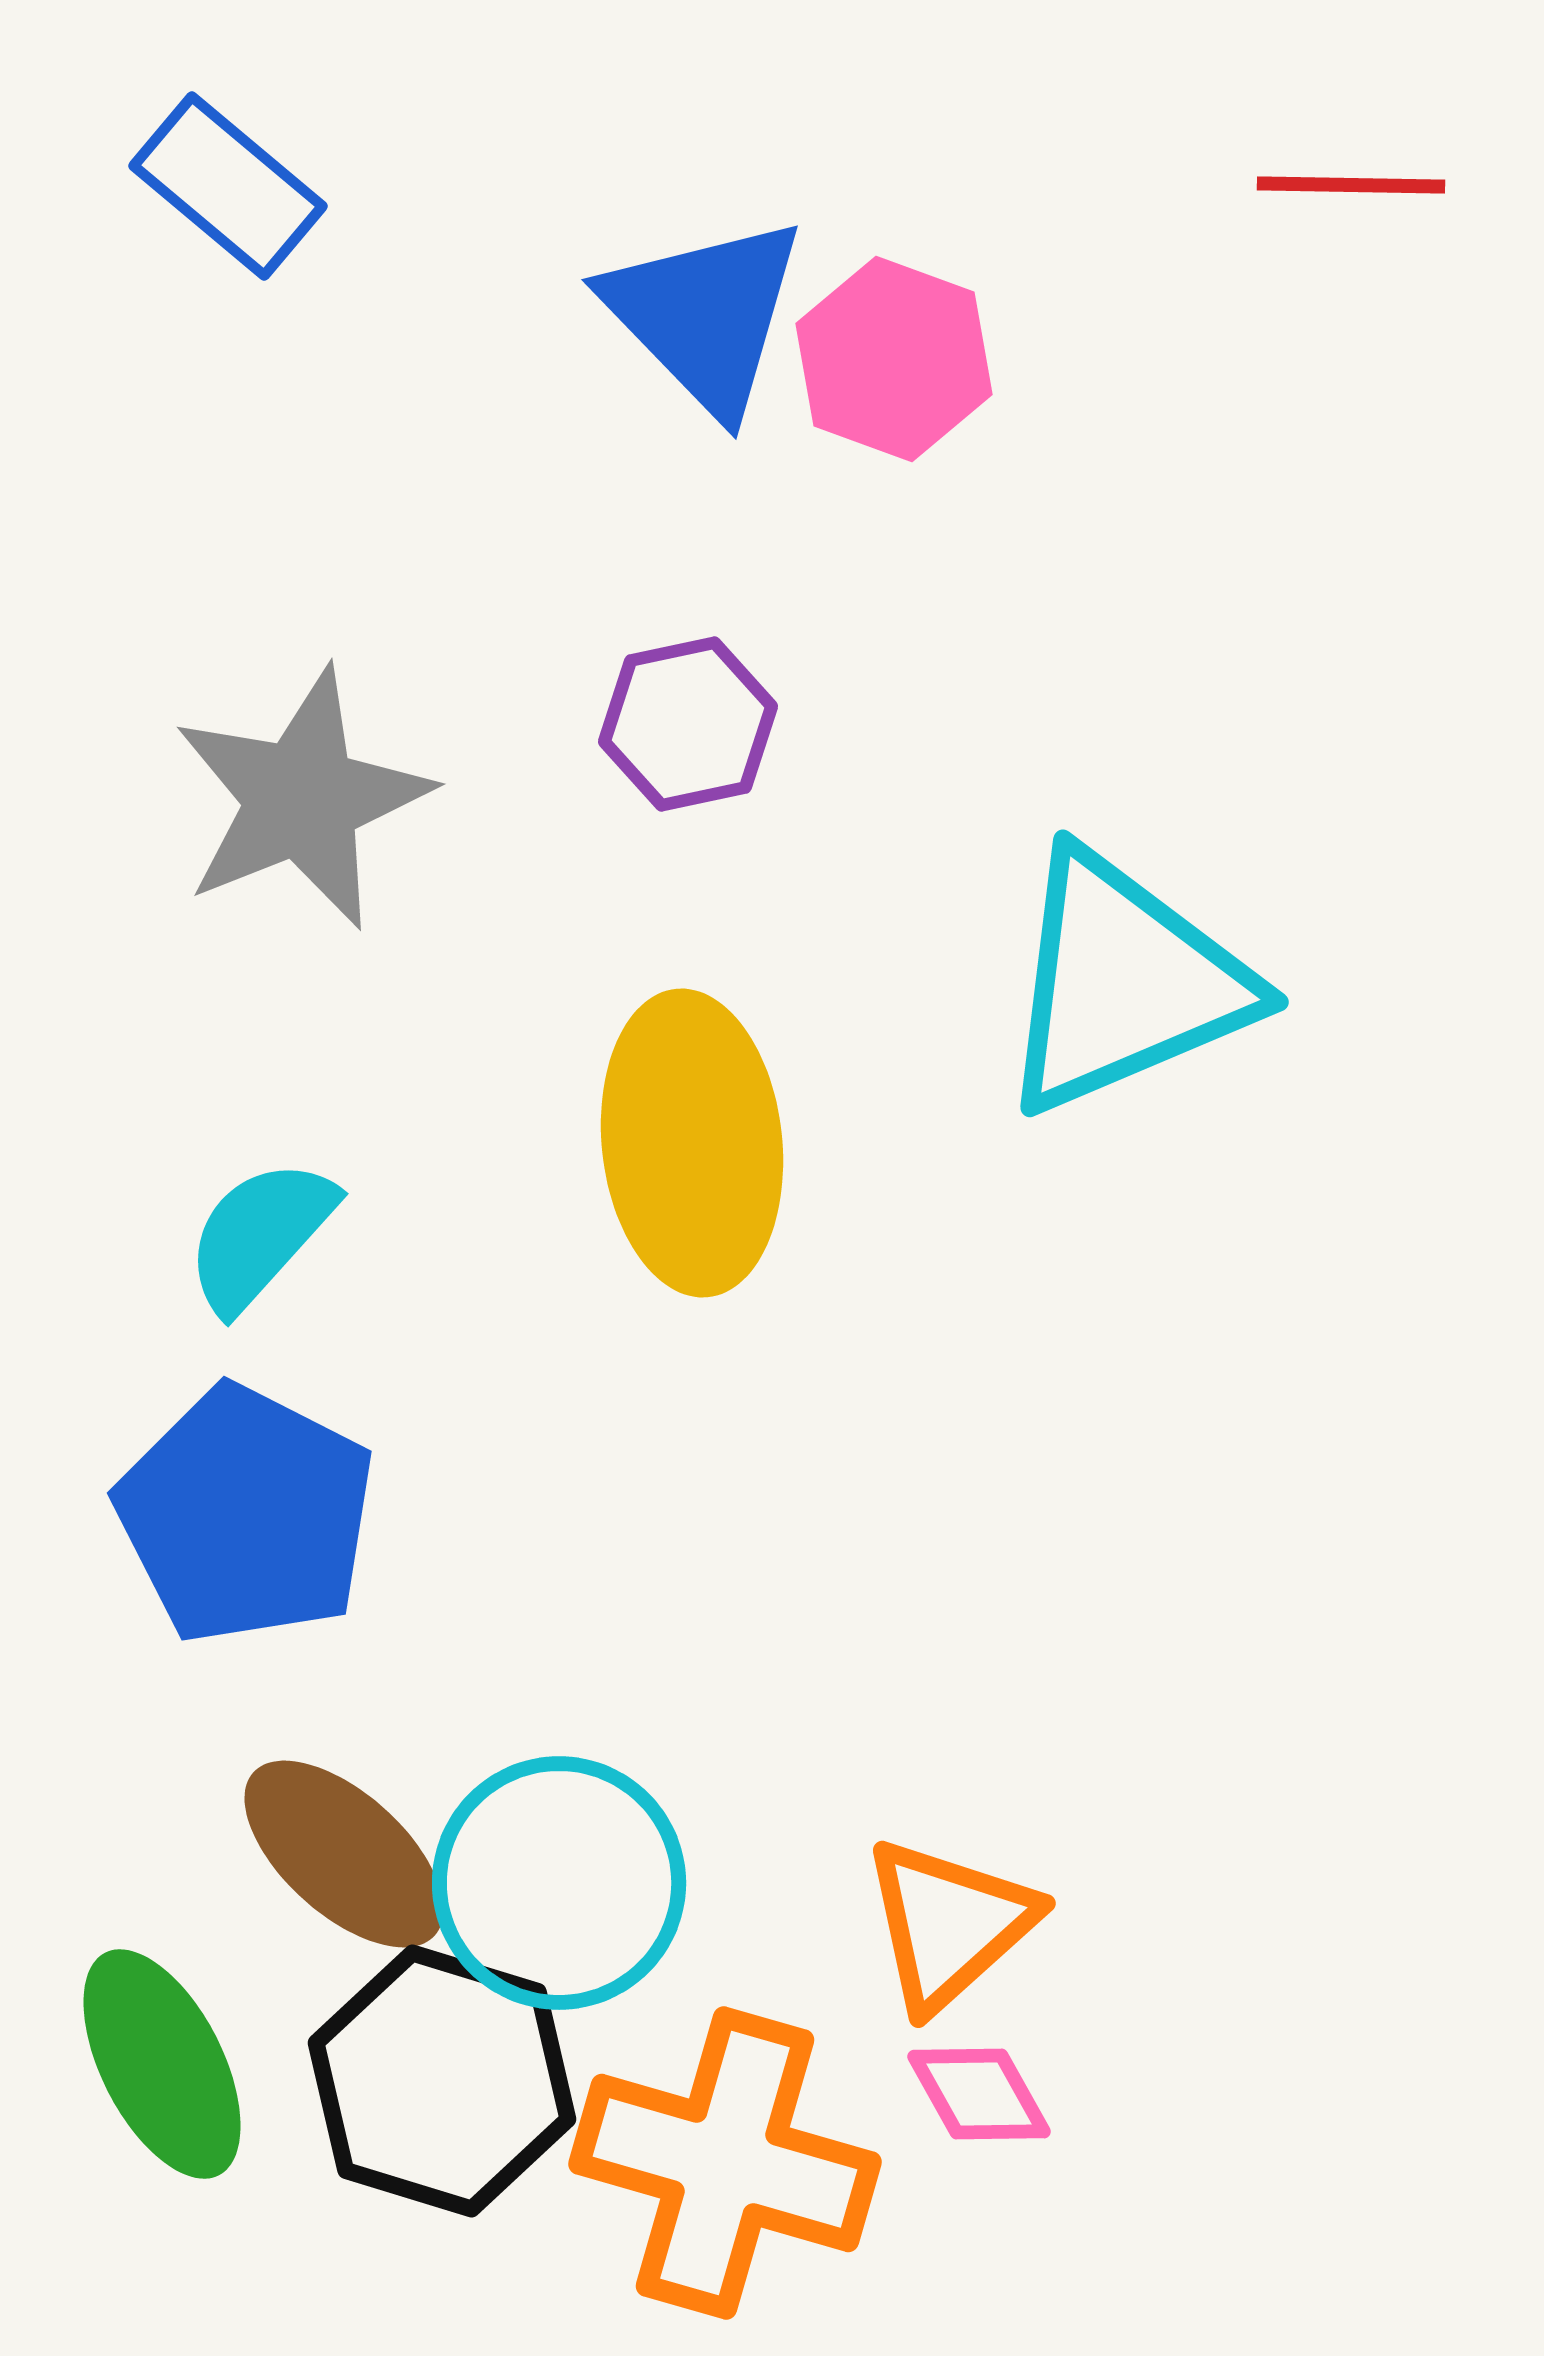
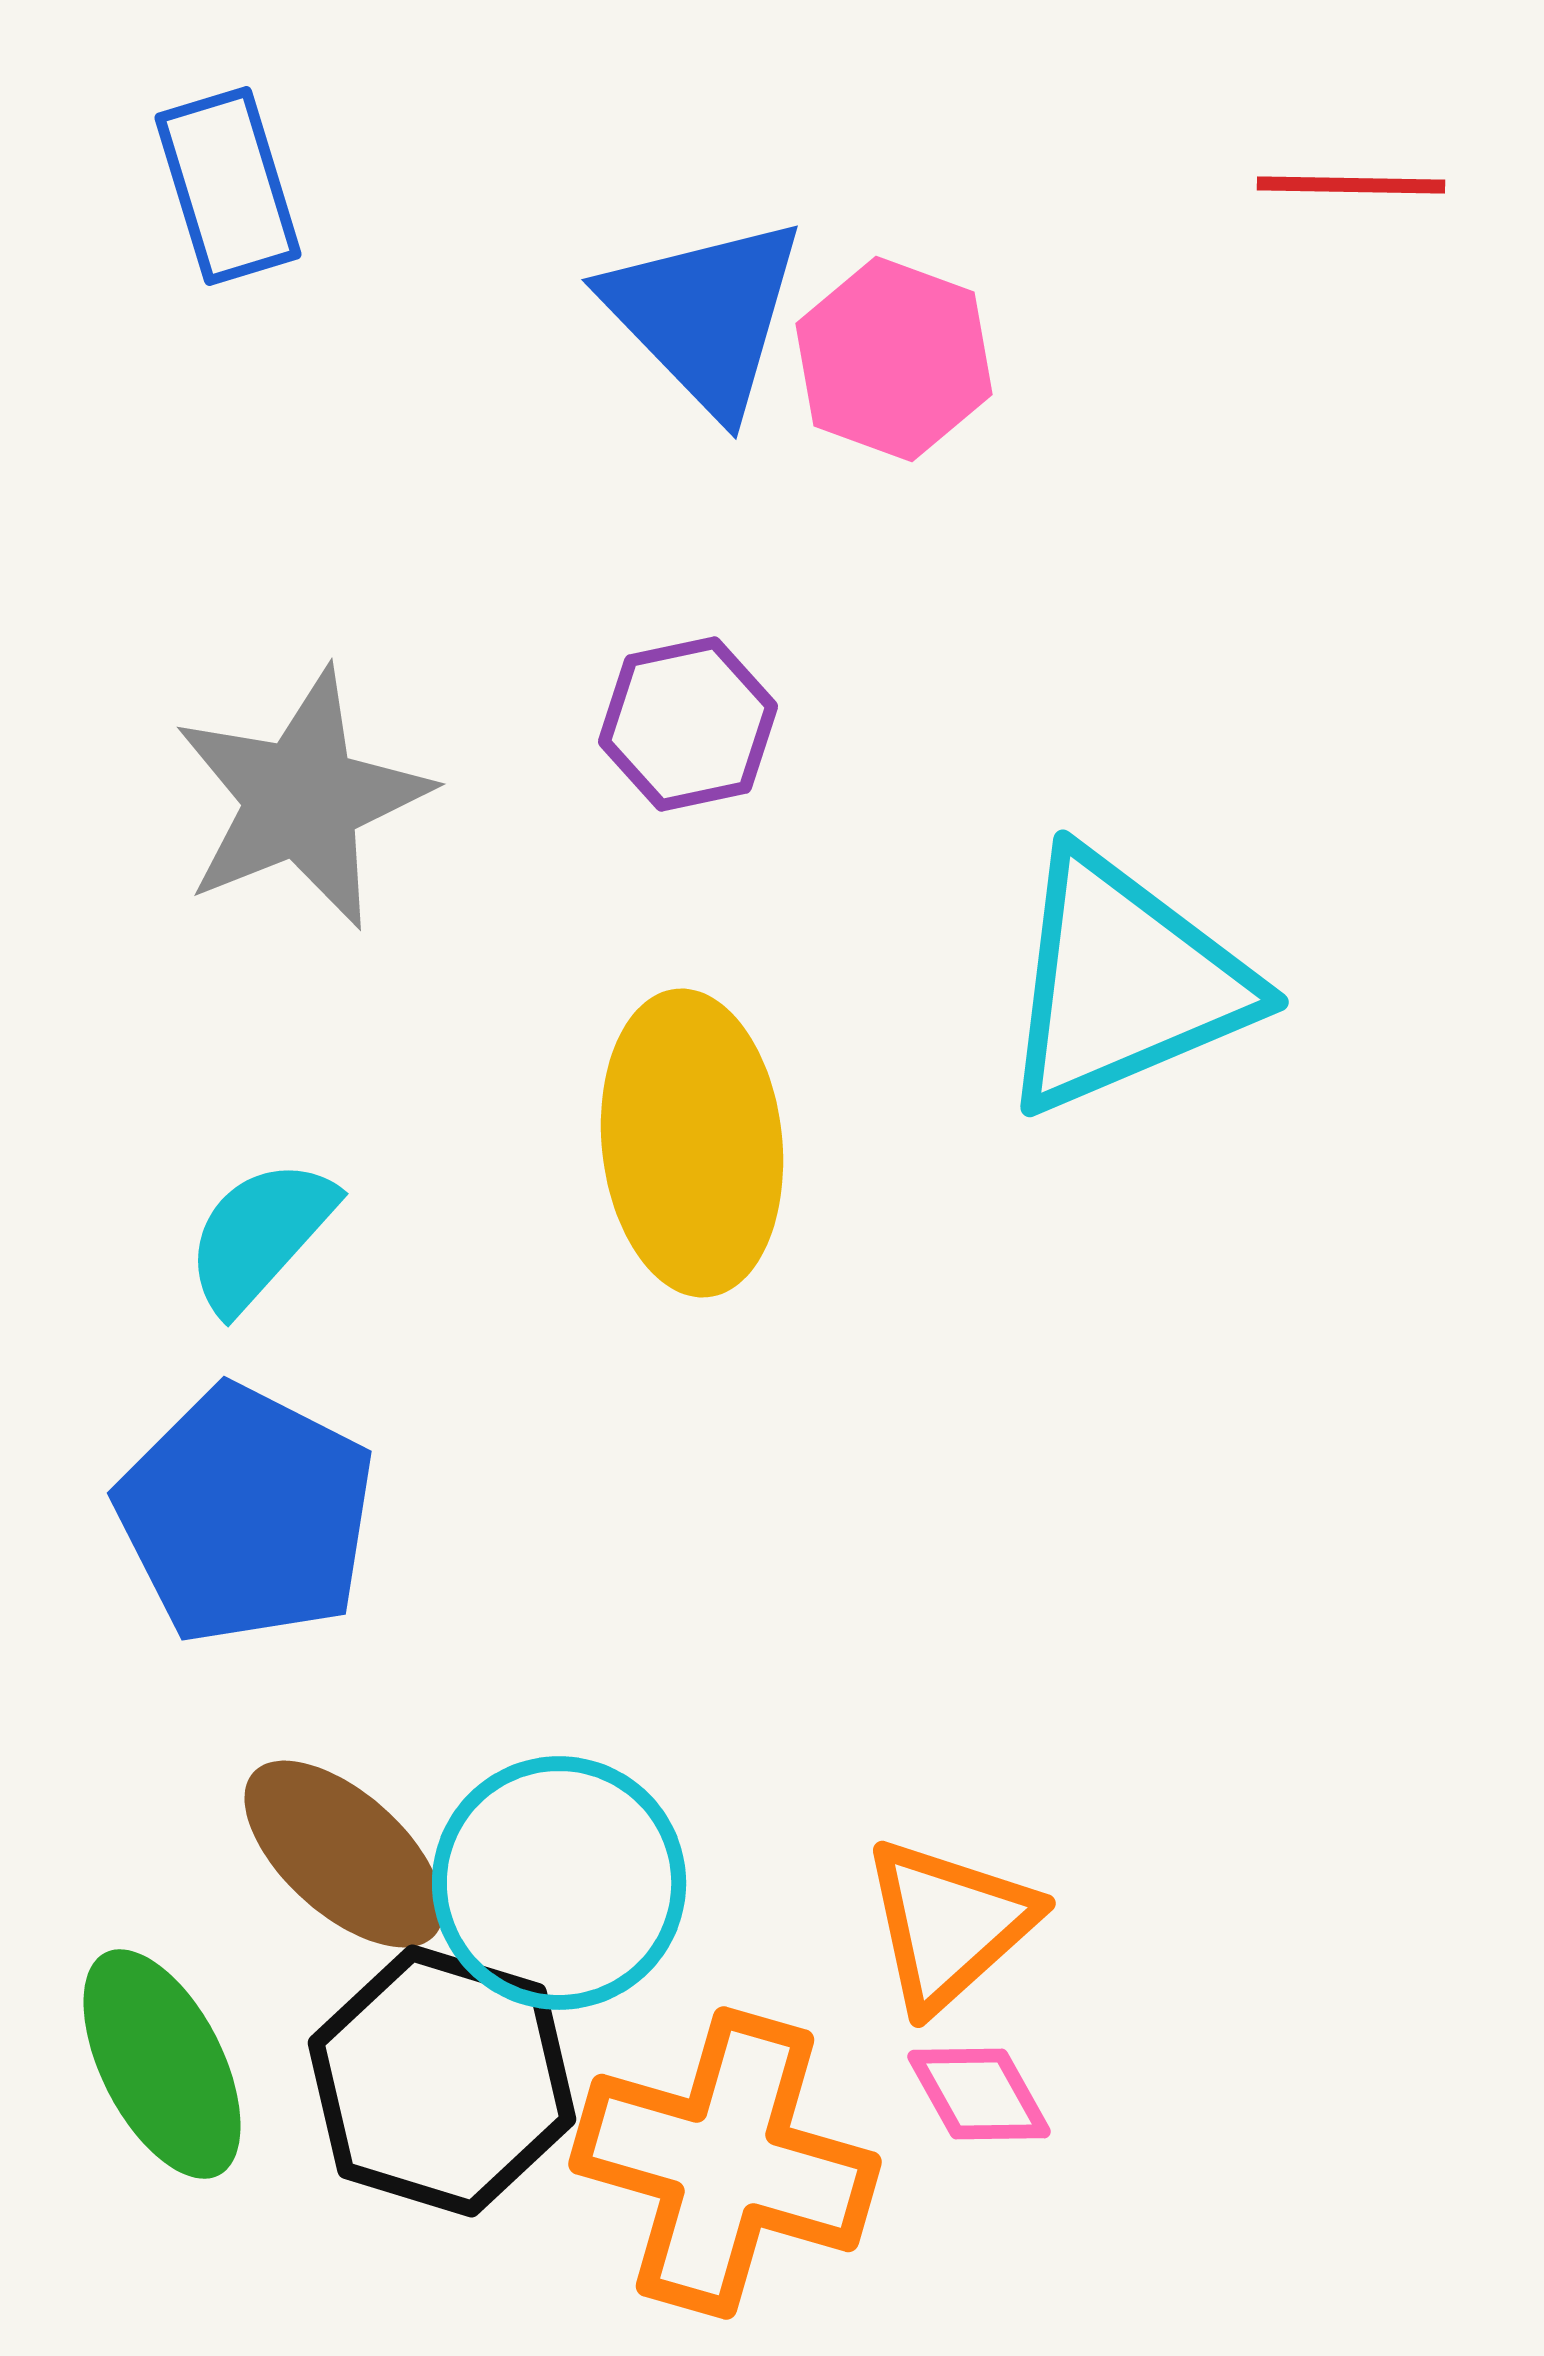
blue rectangle: rotated 33 degrees clockwise
